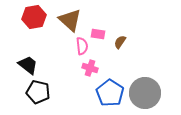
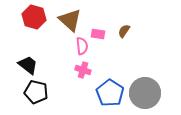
red hexagon: rotated 25 degrees clockwise
brown semicircle: moved 4 px right, 11 px up
pink cross: moved 7 px left, 2 px down
black pentagon: moved 2 px left
